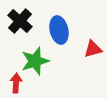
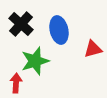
black cross: moved 1 px right, 3 px down
